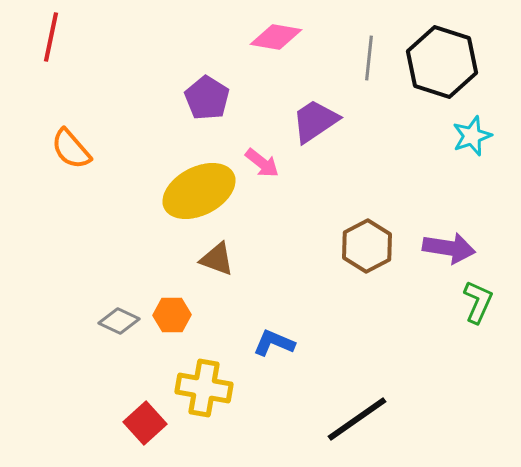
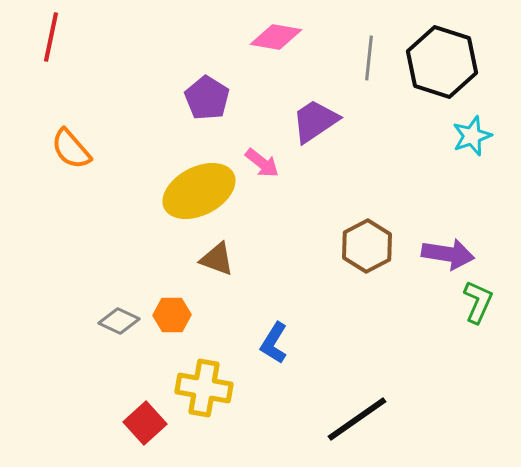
purple arrow: moved 1 px left, 6 px down
blue L-shape: rotated 81 degrees counterclockwise
